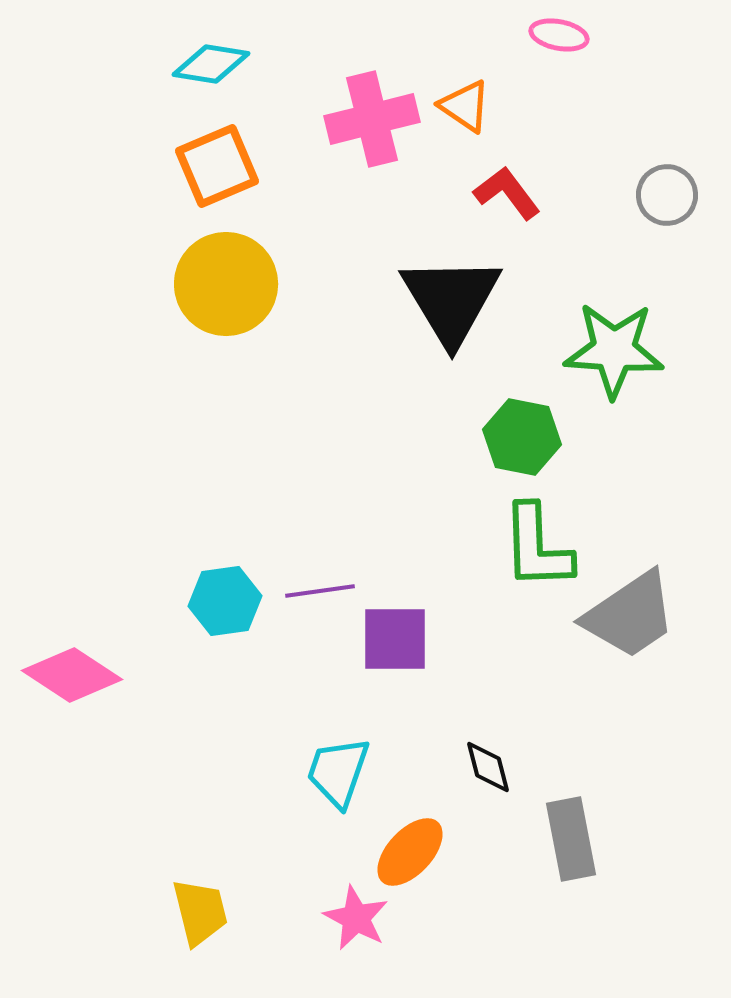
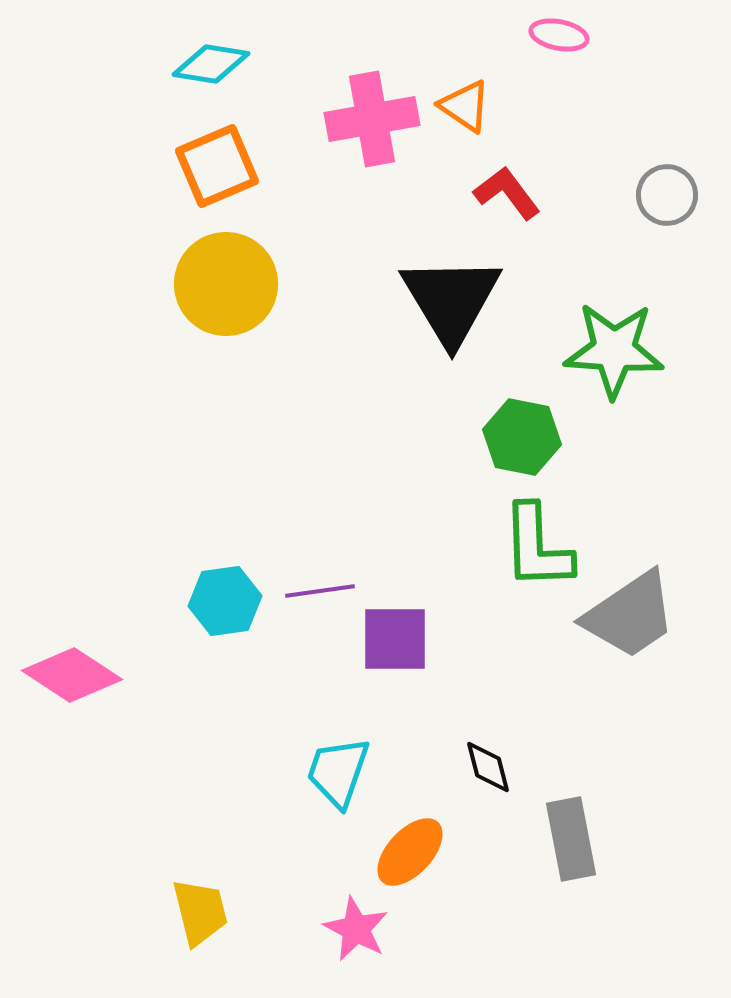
pink cross: rotated 4 degrees clockwise
pink star: moved 11 px down
